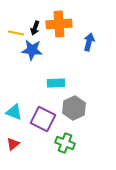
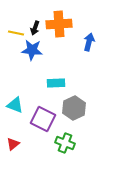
cyan triangle: moved 1 px right, 7 px up
